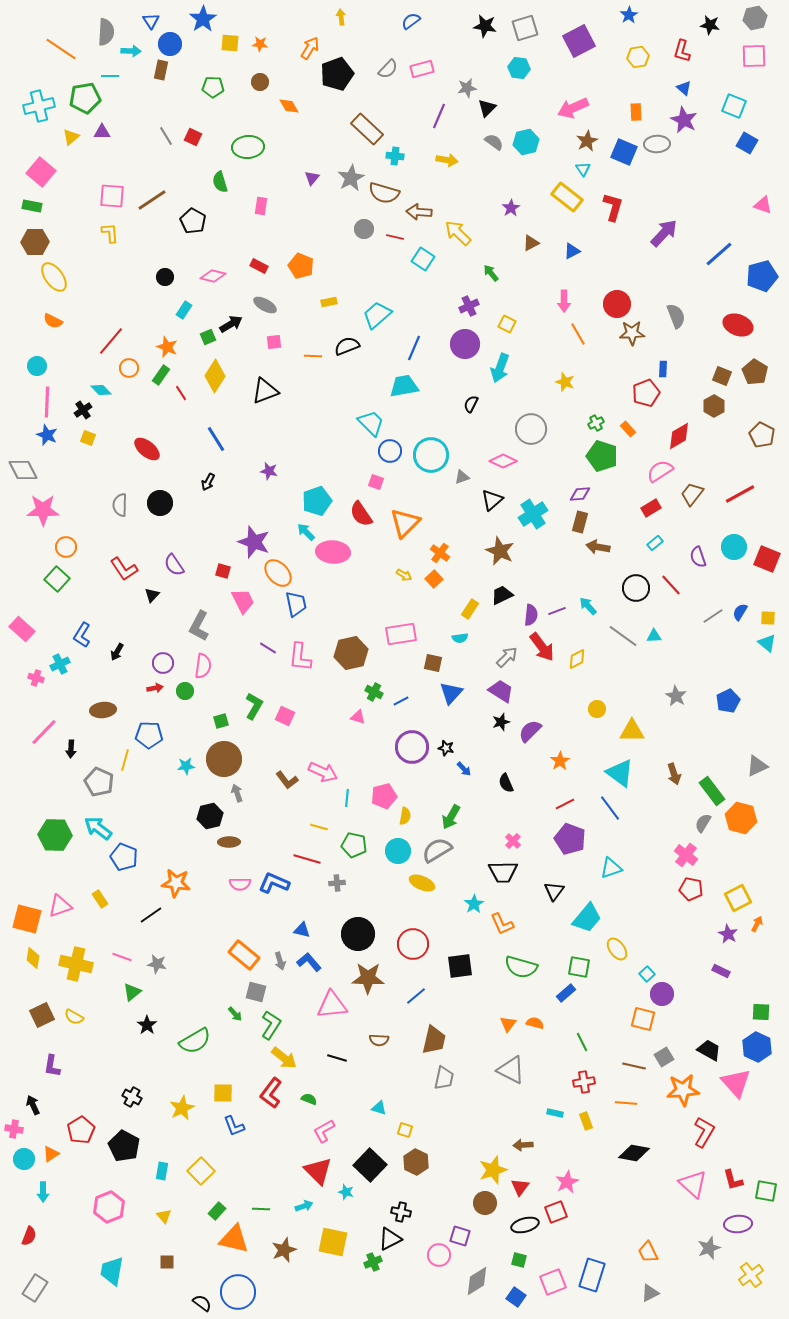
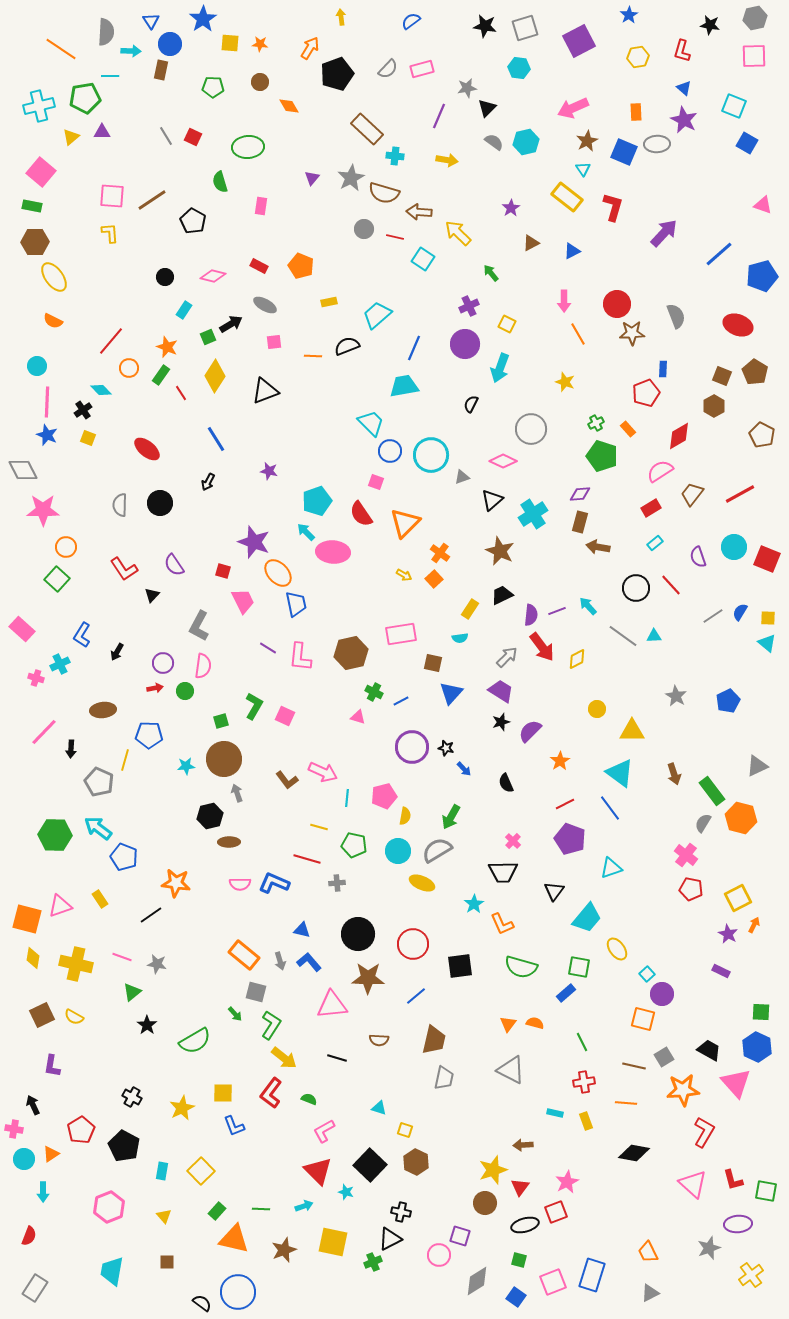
orange arrow at (757, 924): moved 3 px left, 1 px down
